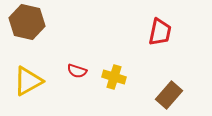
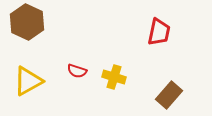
brown hexagon: rotated 12 degrees clockwise
red trapezoid: moved 1 px left
